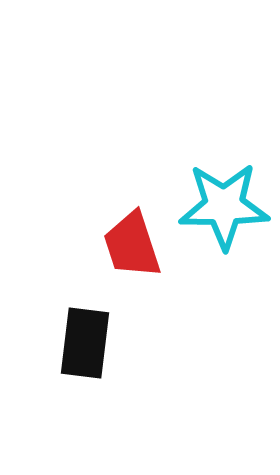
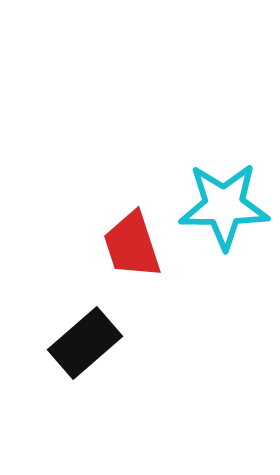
black rectangle: rotated 42 degrees clockwise
